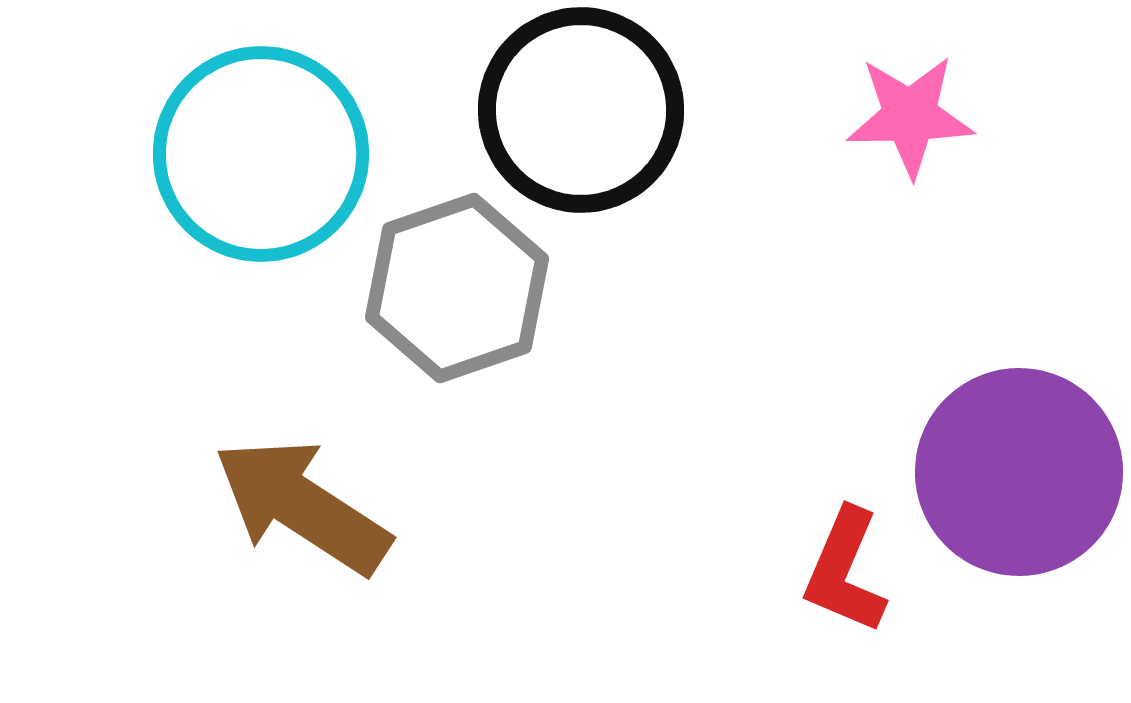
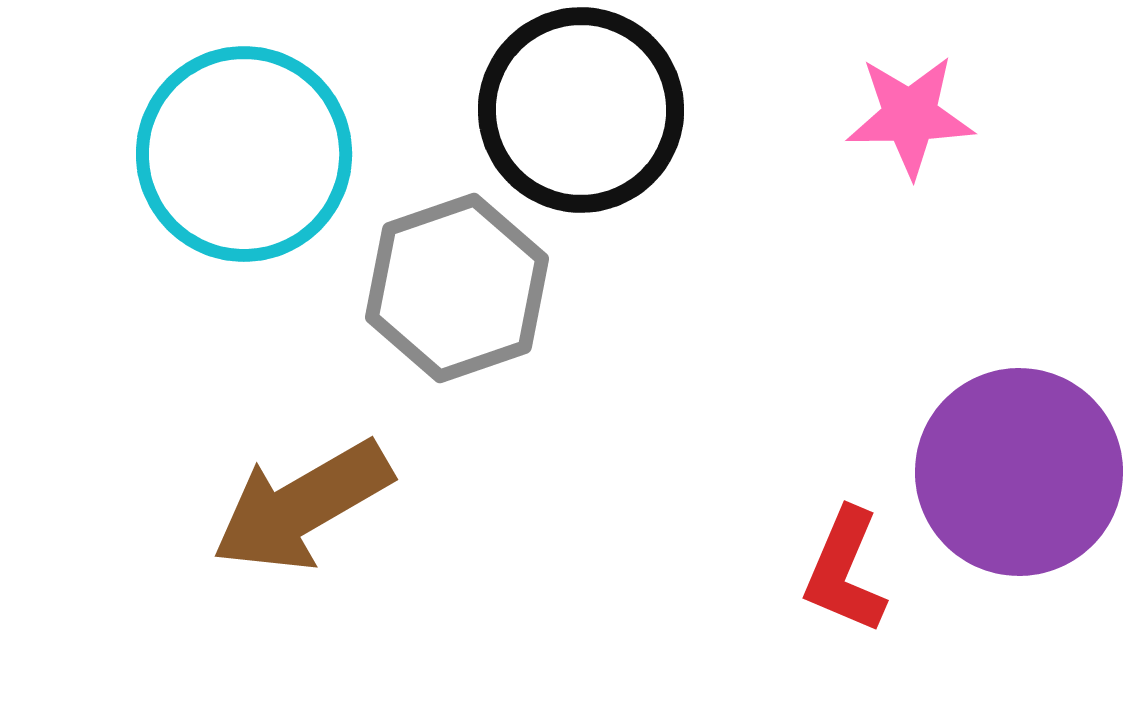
cyan circle: moved 17 px left
brown arrow: rotated 63 degrees counterclockwise
